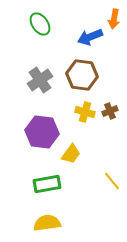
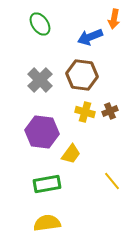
gray cross: rotated 10 degrees counterclockwise
